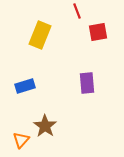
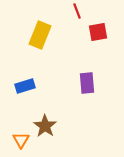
orange triangle: rotated 12 degrees counterclockwise
